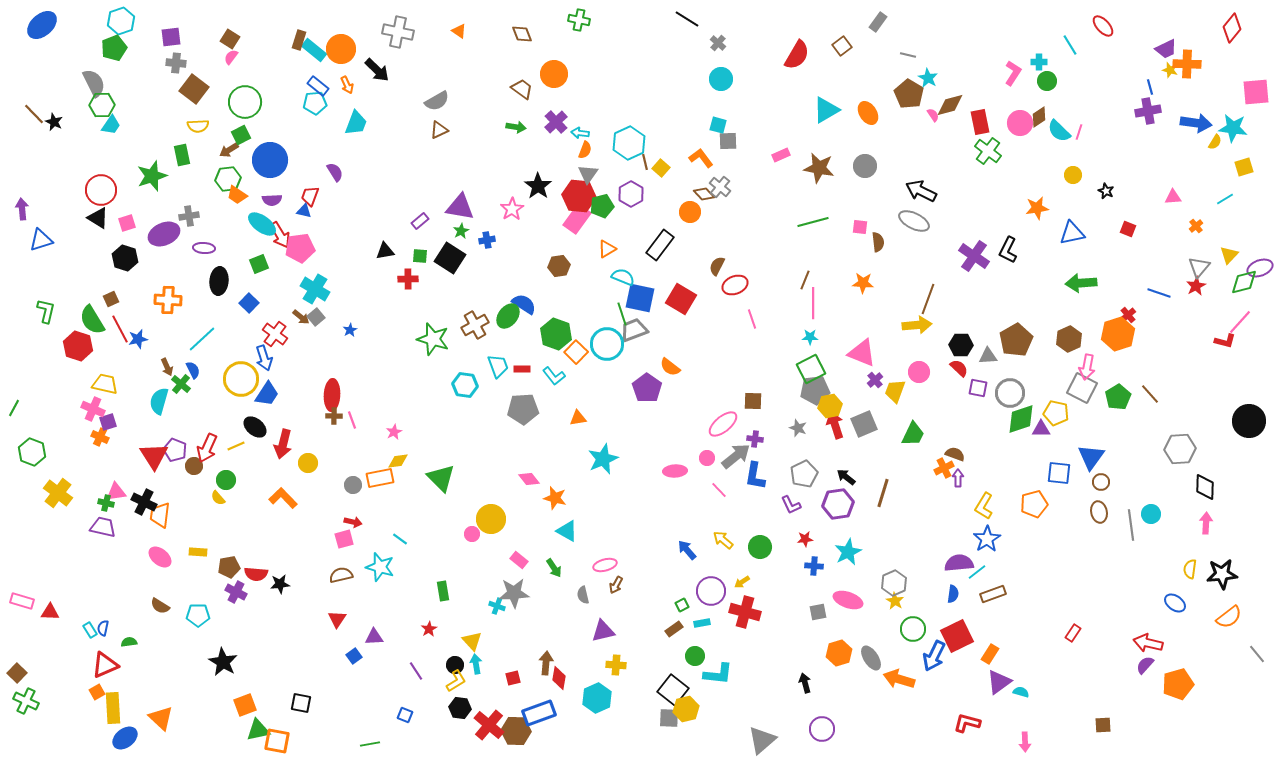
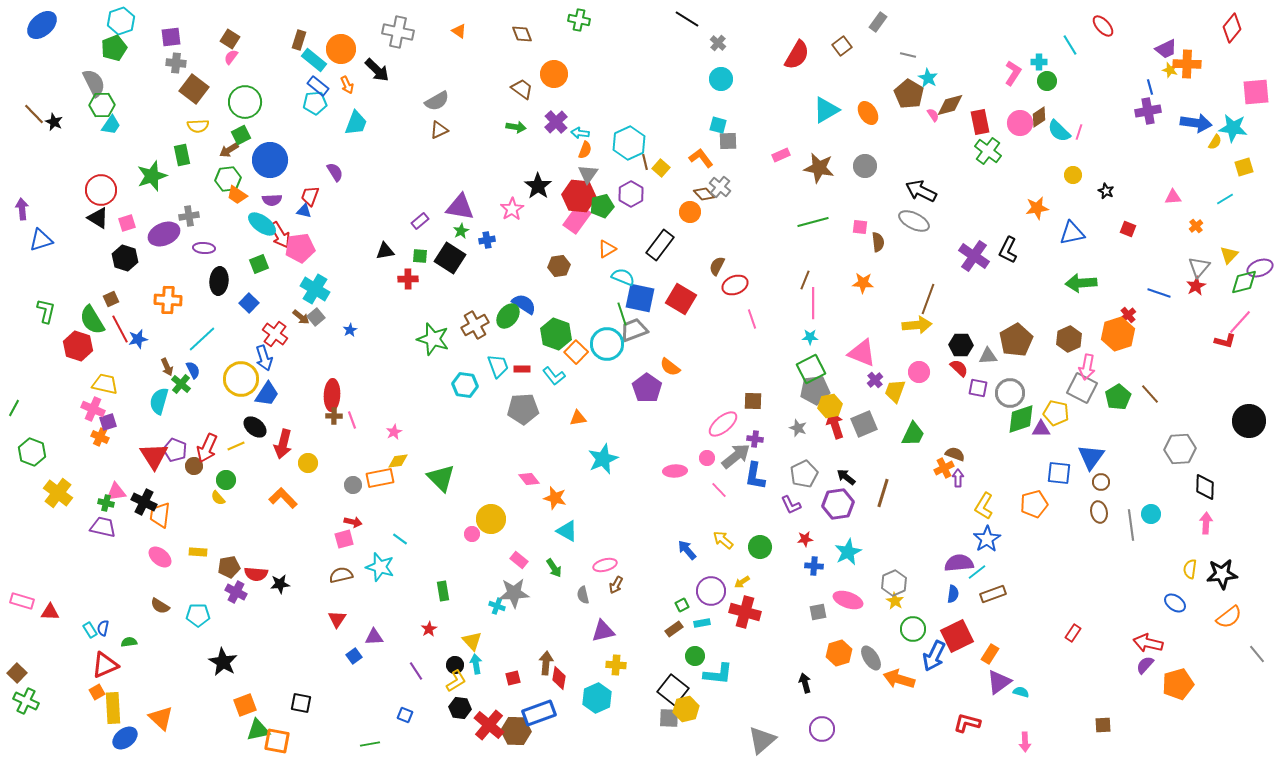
cyan rectangle at (314, 50): moved 10 px down
